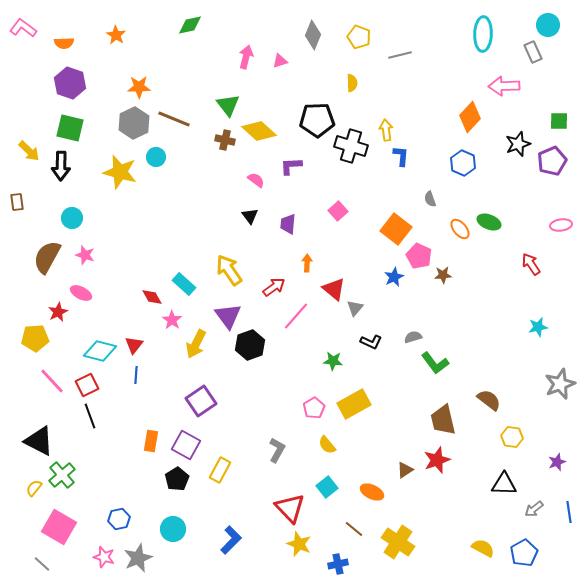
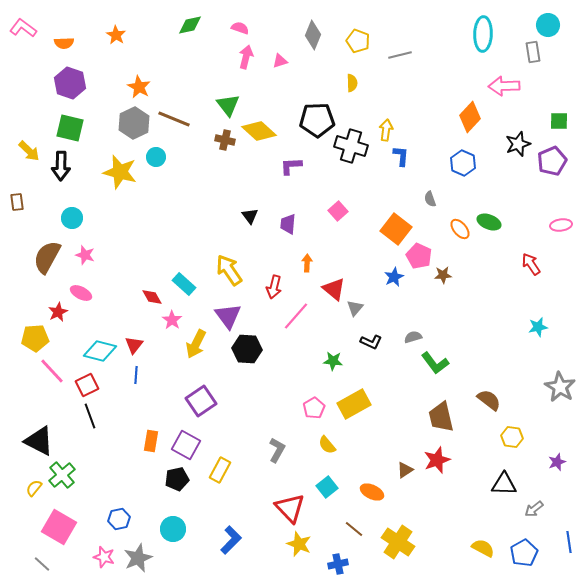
yellow pentagon at (359, 37): moved 1 px left, 4 px down
gray rectangle at (533, 52): rotated 15 degrees clockwise
orange star at (139, 87): rotated 30 degrees clockwise
yellow arrow at (386, 130): rotated 15 degrees clockwise
pink semicircle at (256, 180): moved 16 px left, 152 px up; rotated 18 degrees counterclockwise
red arrow at (274, 287): rotated 140 degrees clockwise
black hexagon at (250, 345): moved 3 px left, 4 px down; rotated 24 degrees clockwise
pink line at (52, 381): moved 10 px up
gray star at (560, 384): moved 3 px down; rotated 20 degrees counterclockwise
brown trapezoid at (443, 420): moved 2 px left, 3 px up
black pentagon at (177, 479): rotated 20 degrees clockwise
blue line at (569, 512): moved 30 px down
